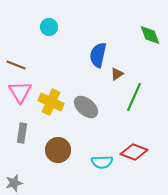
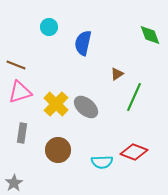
blue semicircle: moved 15 px left, 12 px up
pink triangle: rotated 45 degrees clockwise
yellow cross: moved 5 px right, 2 px down; rotated 20 degrees clockwise
gray star: rotated 18 degrees counterclockwise
